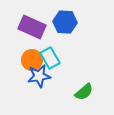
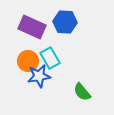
orange circle: moved 4 px left, 1 px down
green semicircle: moved 2 px left; rotated 90 degrees clockwise
